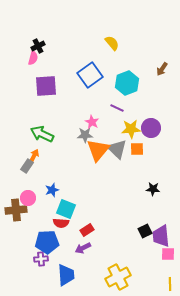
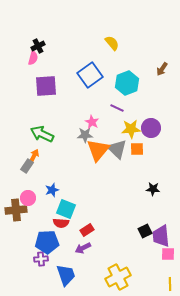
blue trapezoid: rotated 15 degrees counterclockwise
